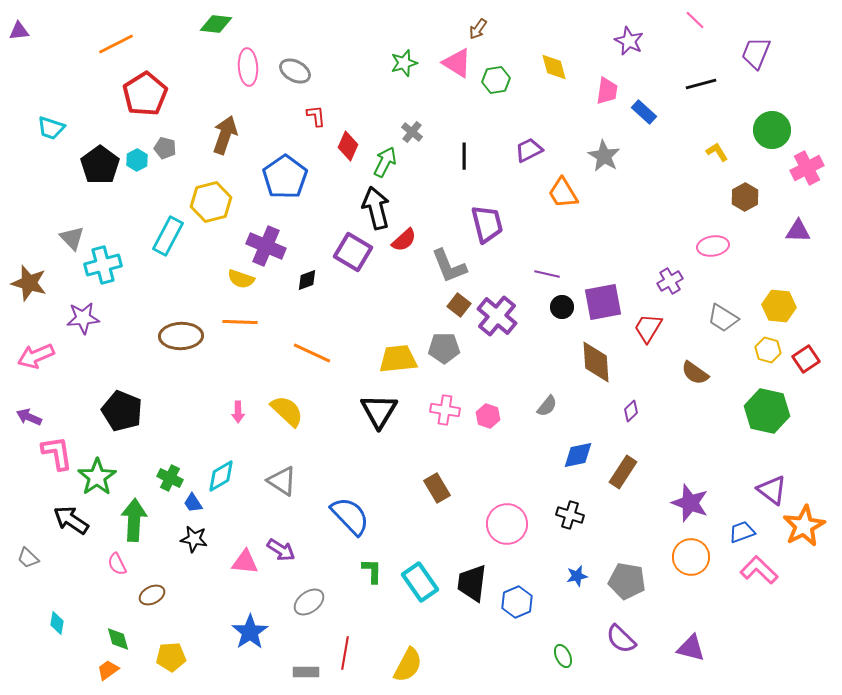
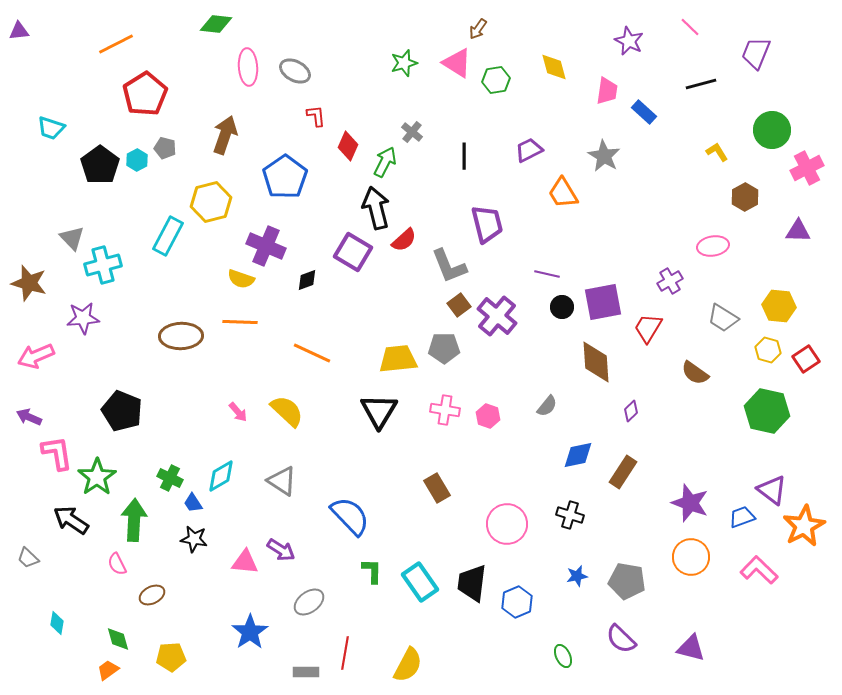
pink line at (695, 20): moved 5 px left, 7 px down
brown square at (459, 305): rotated 15 degrees clockwise
pink arrow at (238, 412): rotated 40 degrees counterclockwise
blue trapezoid at (742, 532): moved 15 px up
